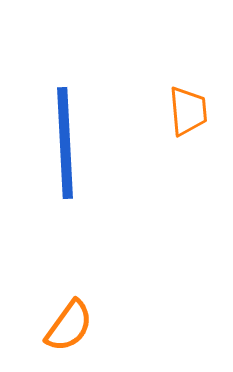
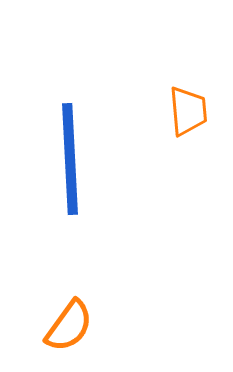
blue line: moved 5 px right, 16 px down
